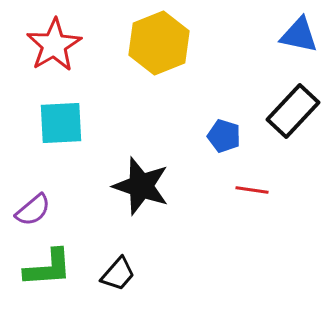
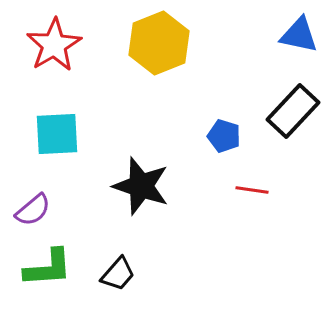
cyan square: moved 4 px left, 11 px down
